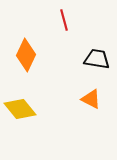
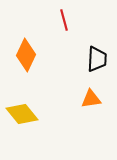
black trapezoid: rotated 84 degrees clockwise
orange triangle: rotated 35 degrees counterclockwise
yellow diamond: moved 2 px right, 5 px down
